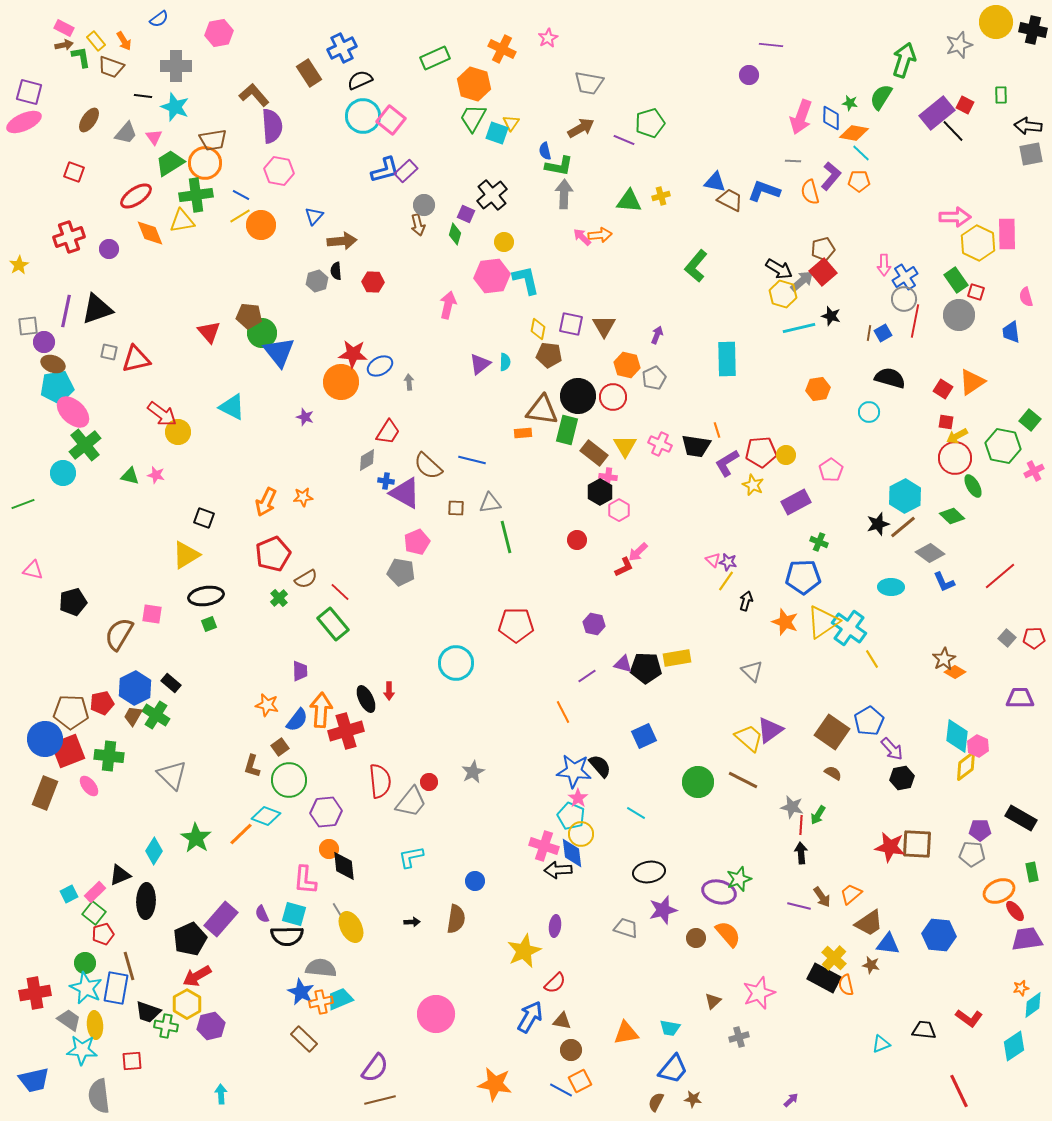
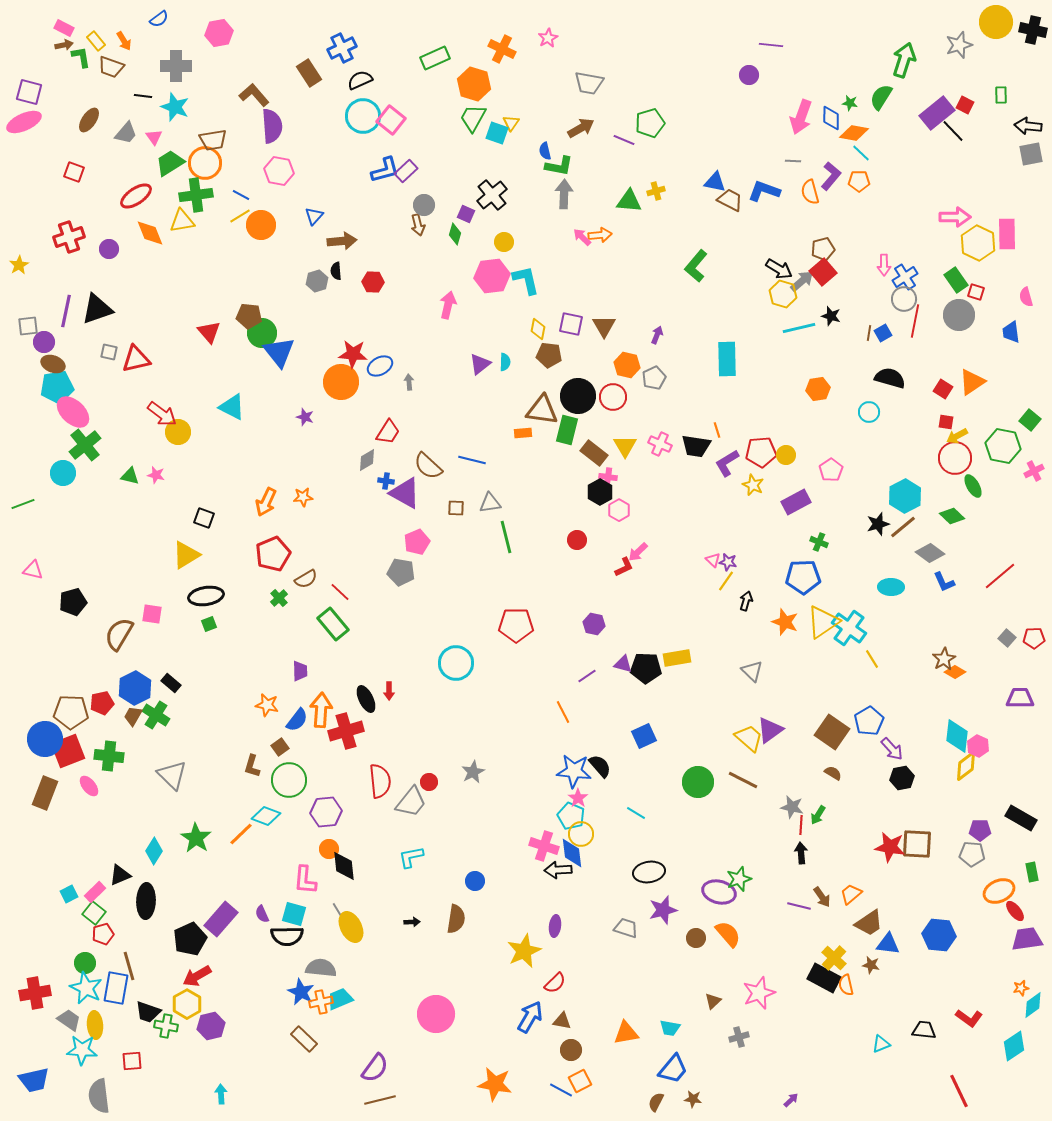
yellow cross at (661, 196): moved 5 px left, 5 px up
